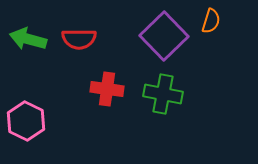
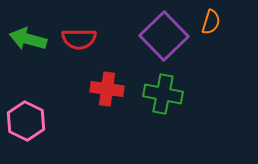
orange semicircle: moved 1 px down
